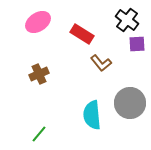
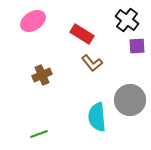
pink ellipse: moved 5 px left, 1 px up
purple square: moved 2 px down
brown L-shape: moved 9 px left
brown cross: moved 3 px right, 1 px down
gray circle: moved 3 px up
cyan semicircle: moved 5 px right, 2 px down
green line: rotated 30 degrees clockwise
